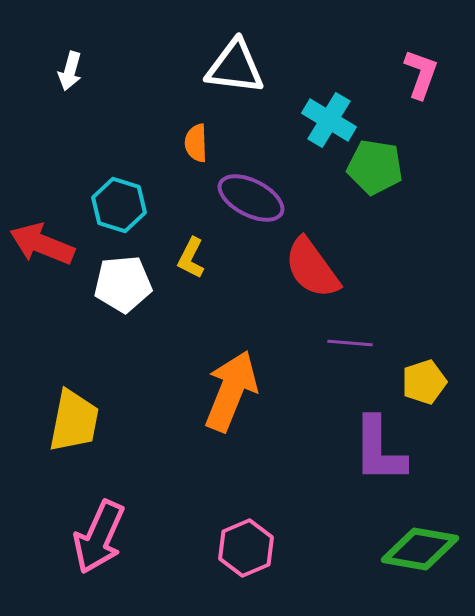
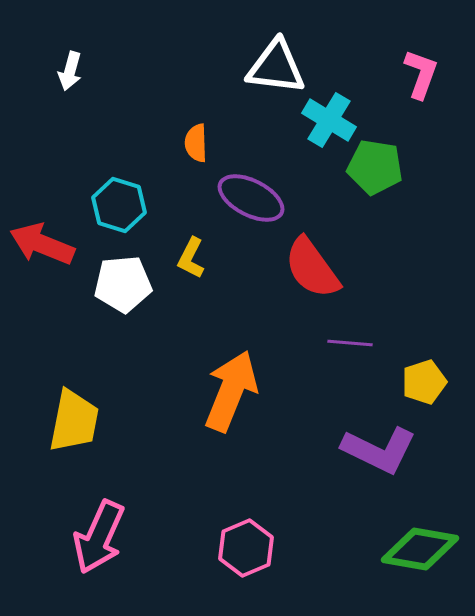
white triangle: moved 41 px right
purple L-shape: rotated 64 degrees counterclockwise
